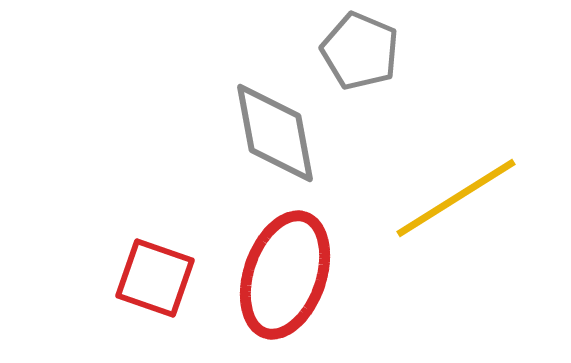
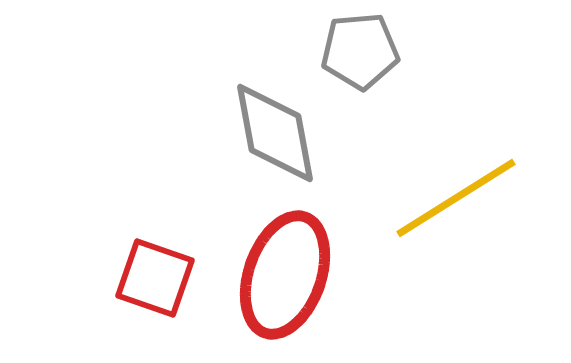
gray pentagon: rotated 28 degrees counterclockwise
